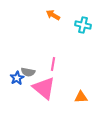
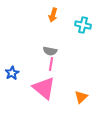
orange arrow: rotated 104 degrees counterclockwise
pink line: moved 2 px left
gray semicircle: moved 22 px right, 21 px up
blue star: moved 5 px left, 5 px up
orange triangle: rotated 40 degrees counterclockwise
